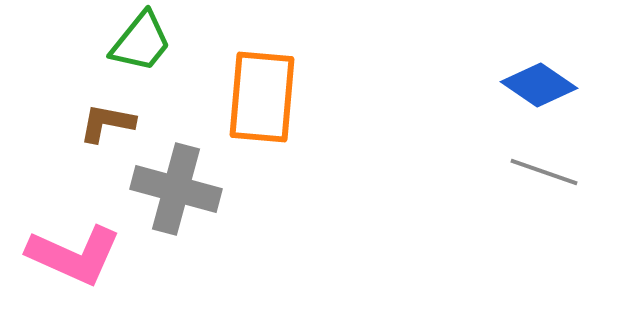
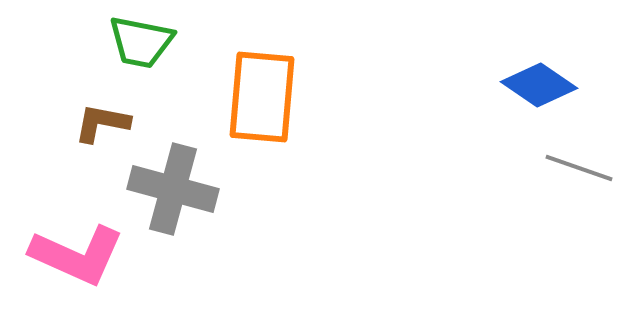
green trapezoid: rotated 62 degrees clockwise
brown L-shape: moved 5 px left
gray line: moved 35 px right, 4 px up
gray cross: moved 3 px left
pink L-shape: moved 3 px right
